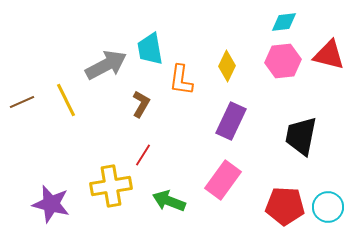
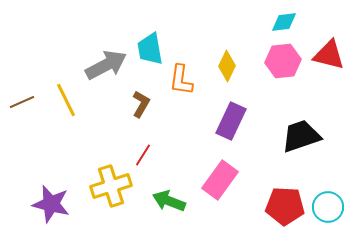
black trapezoid: rotated 60 degrees clockwise
pink rectangle: moved 3 px left
yellow cross: rotated 9 degrees counterclockwise
